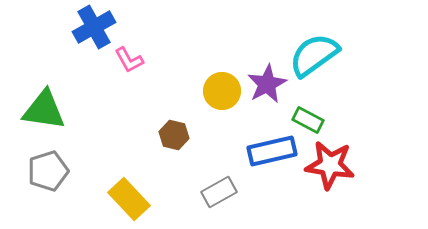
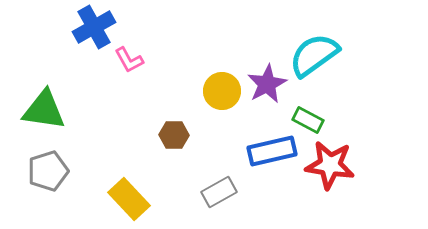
brown hexagon: rotated 12 degrees counterclockwise
